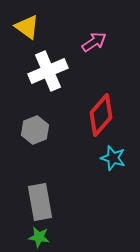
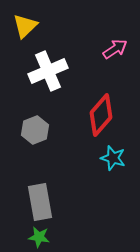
yellow triangle: moved 2 px left, 1 px up; rotated 40 degrees clockwise
pink arrow: moved 21 px right, 7 px down
